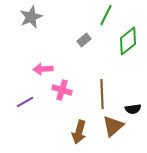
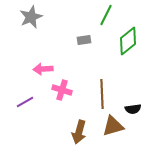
gray rectangle: rotated 32 degrees clockwise
brown triangle: rotated 25 degrees clockwise
